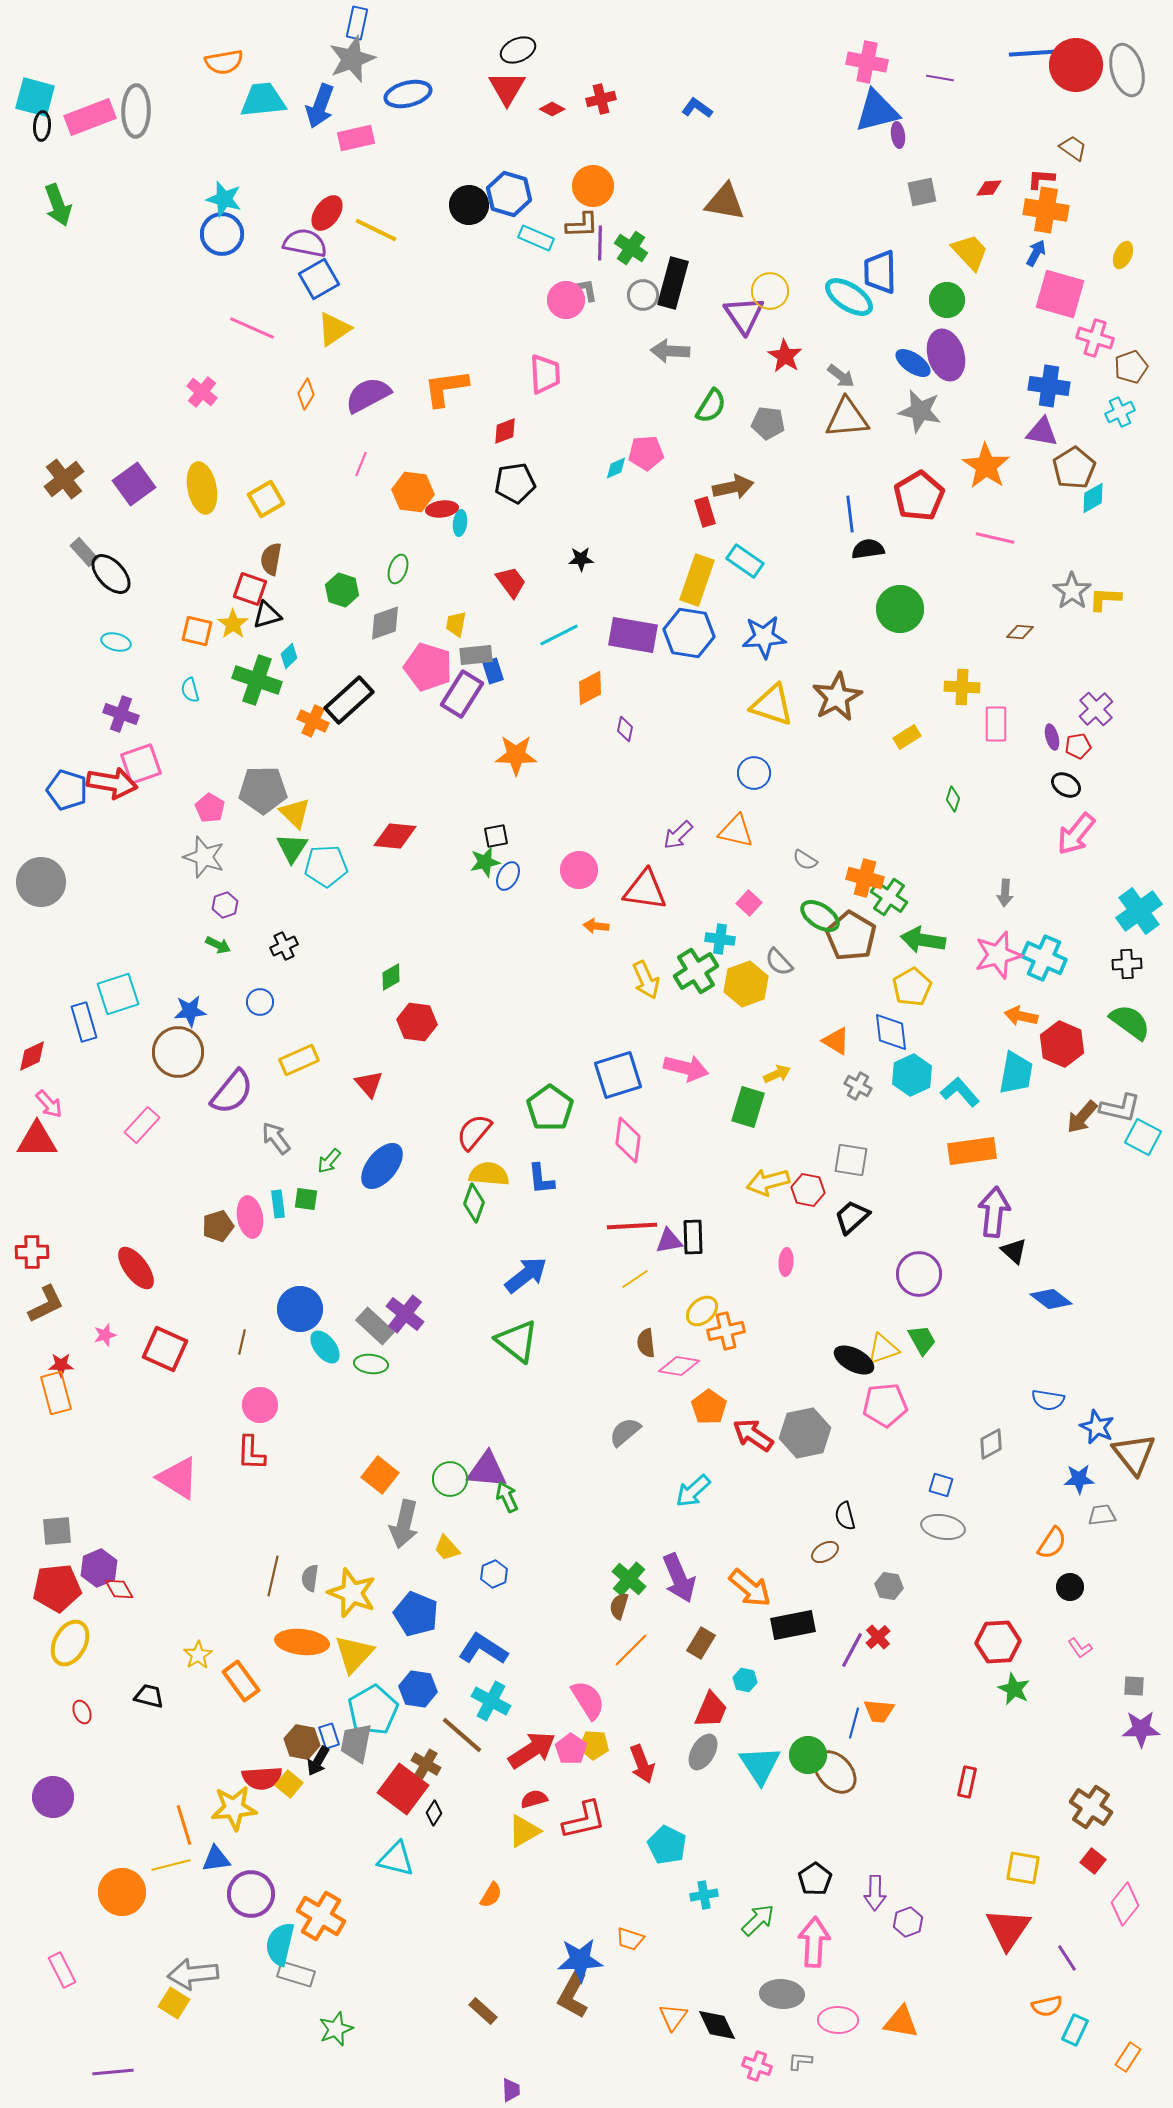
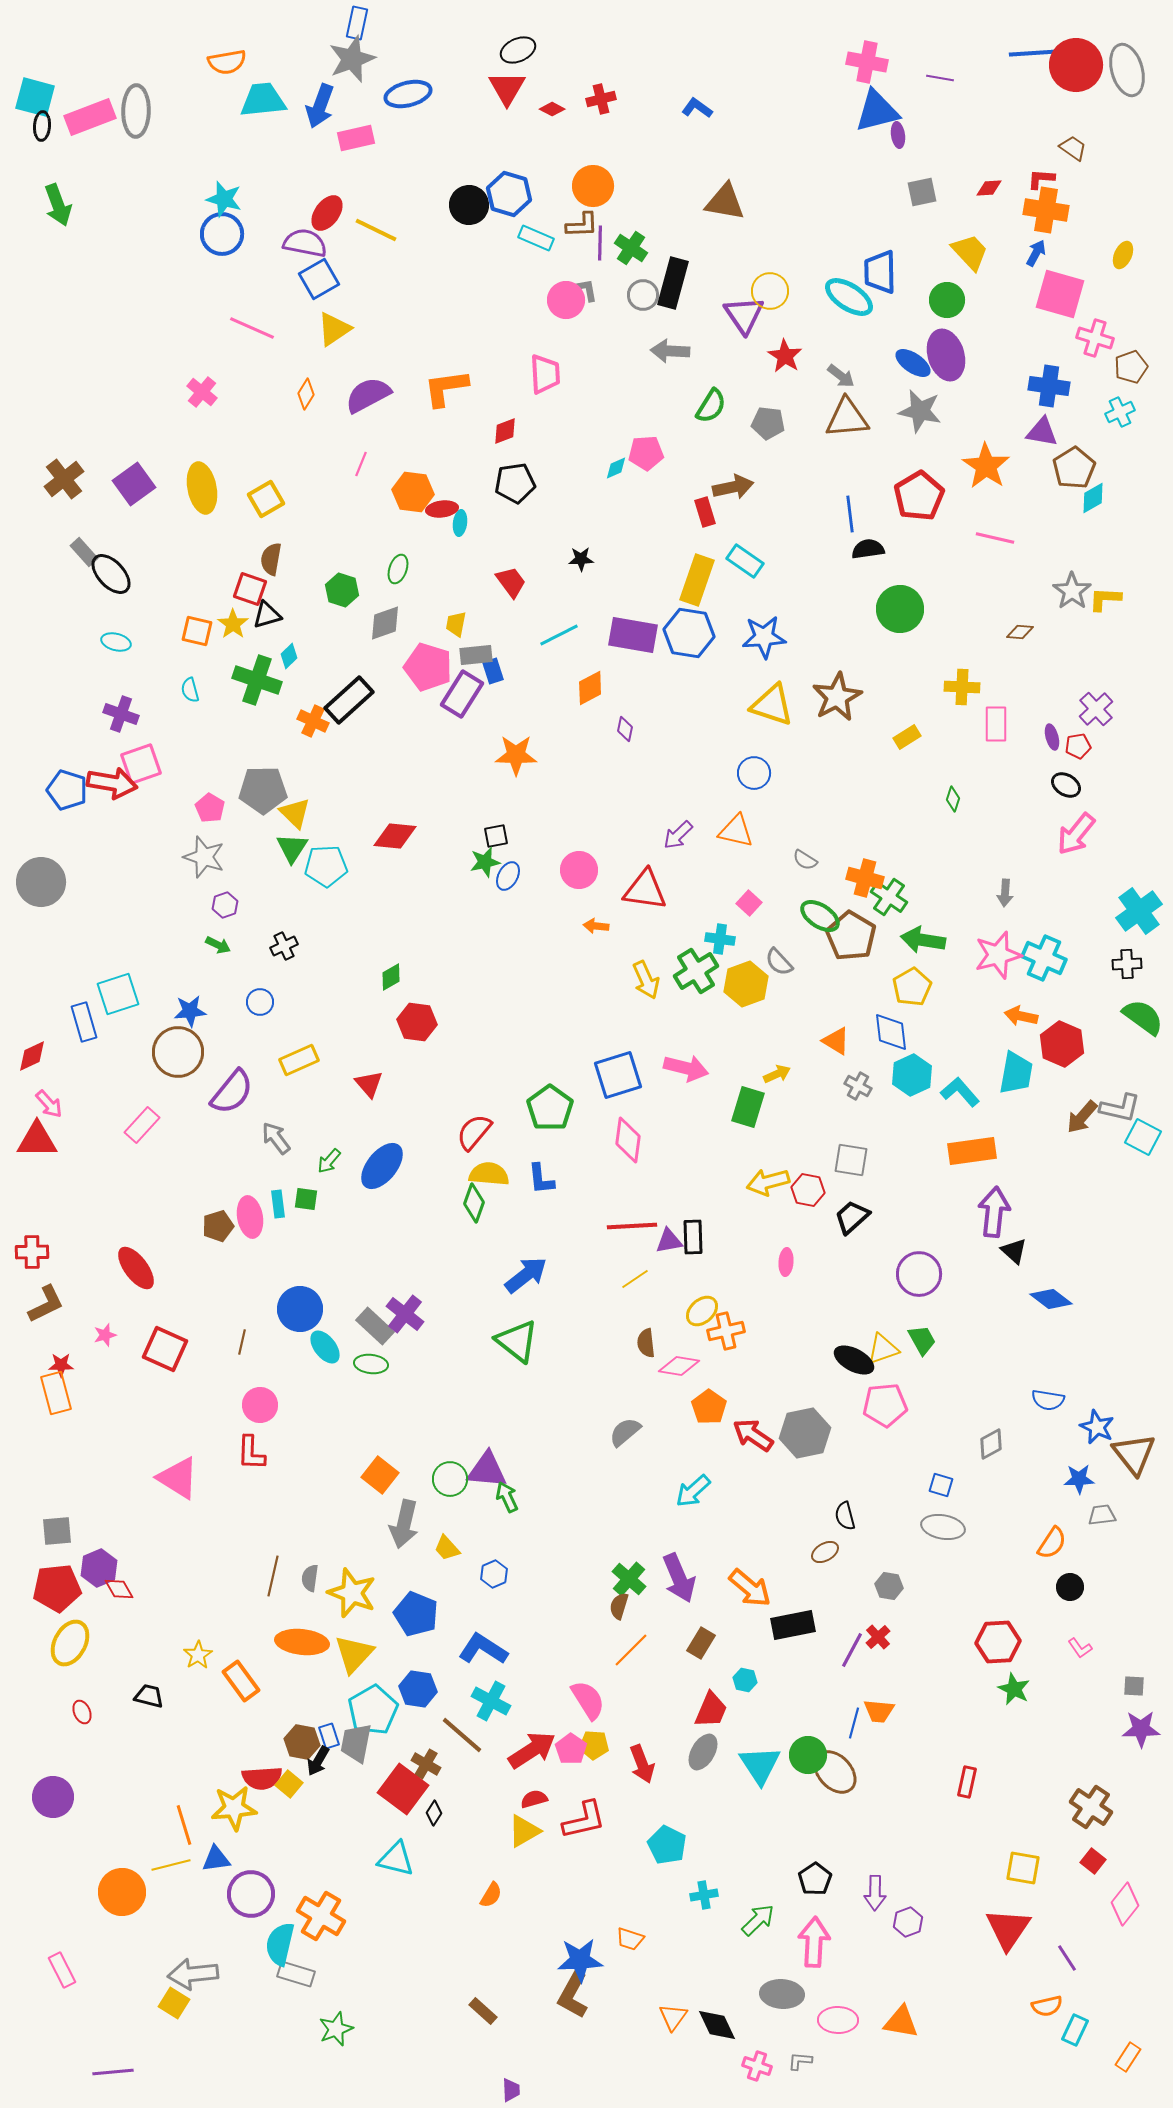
orange semicircle at (224, 62): moved 3 px right
green semicircle at (1130, 1022): moved 13 px right, 5 px up
